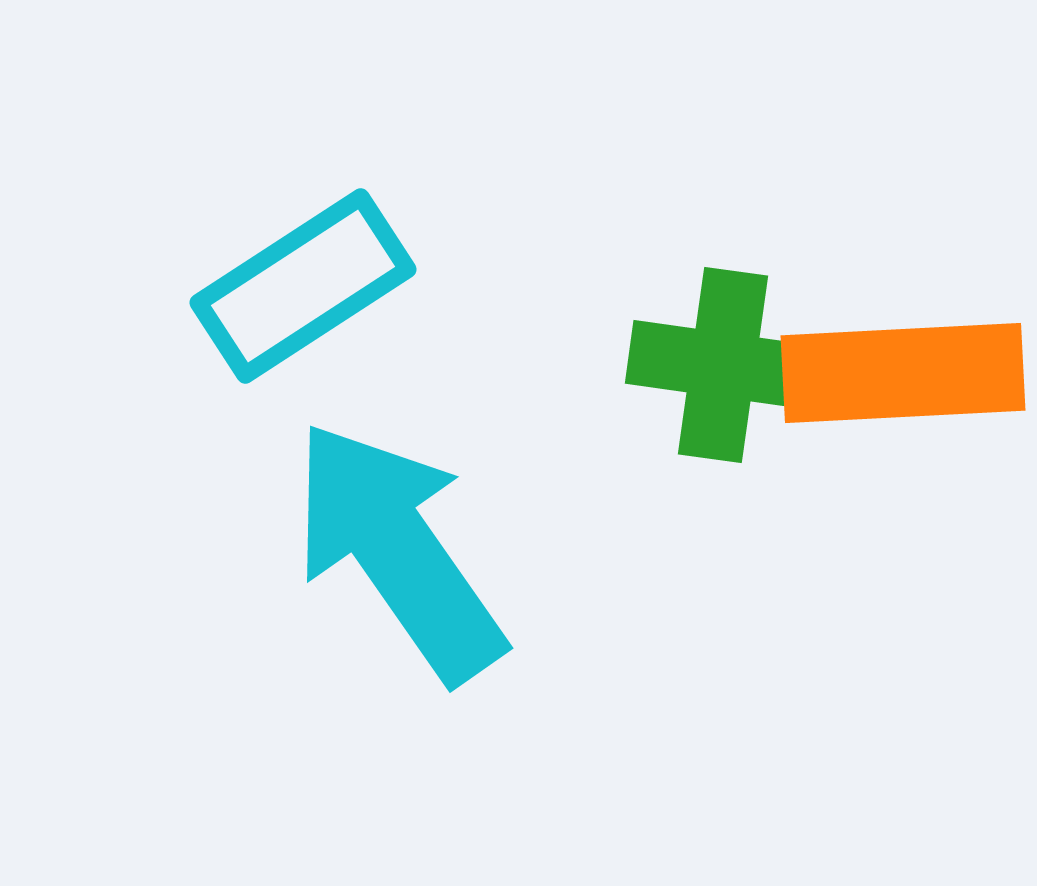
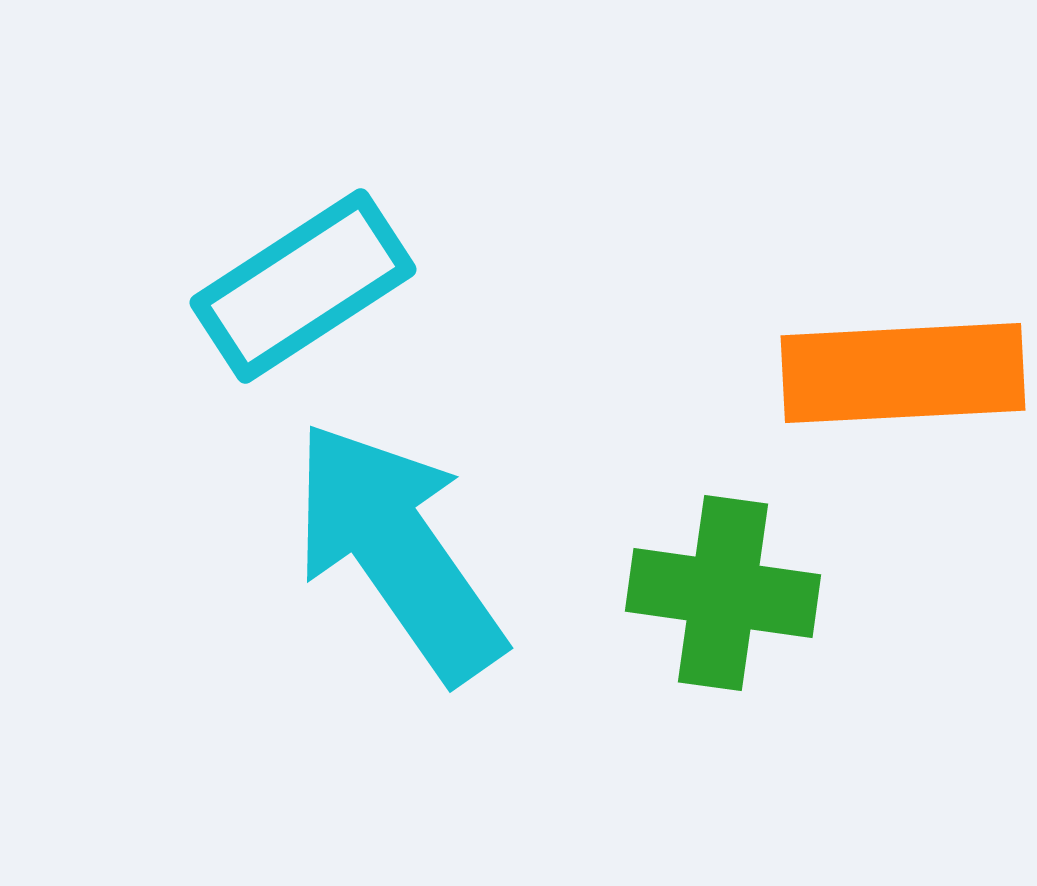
green cross: moved 228 px down
